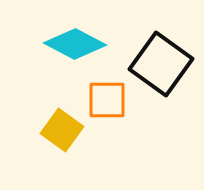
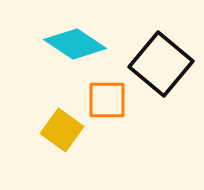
cyan diamond: rotated 6 degrees clockwise
black square: rotated 4 degrees clockwise
